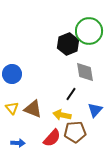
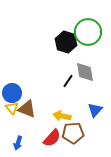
green circle: moved 1 px left, 1 px down
black hexagon: moved 2 px left, 2 px up; rotated 20 degrees counterclockwise
blue circle: moved 19 px down
black line: moved 3 px left, 13 px up
brown triangle: moved 6 px left
yellow arrow: moved 1 px down
brown pentagon: moved 2 px left, 1 px down
blue arrow: rotated 104 degrees clockwise
